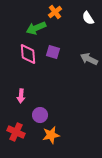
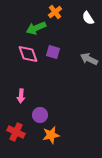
pink diamond: rotated 15 degrees counterclockwise
